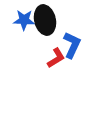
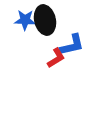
blue star: moved 1 px right
blue L-shape: rotated 52 degrees clockwise
